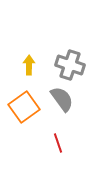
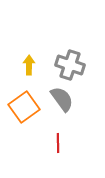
red line: rotated 18 degrees clockwise
